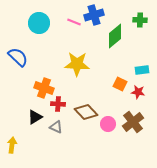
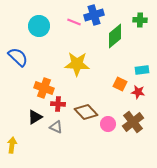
cyan circle: moved 3 px down
